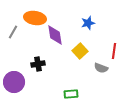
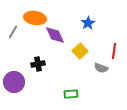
blue star: rotated 16 degrees counterclockwise
purple diamond: rotated 15 degrees counterclockwise
